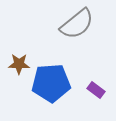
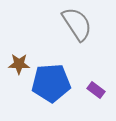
gray semicircle: rotated 84 degrees counterclockwise
